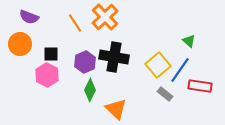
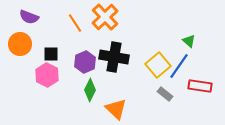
blue line: moved 1 px left, 4 px up
